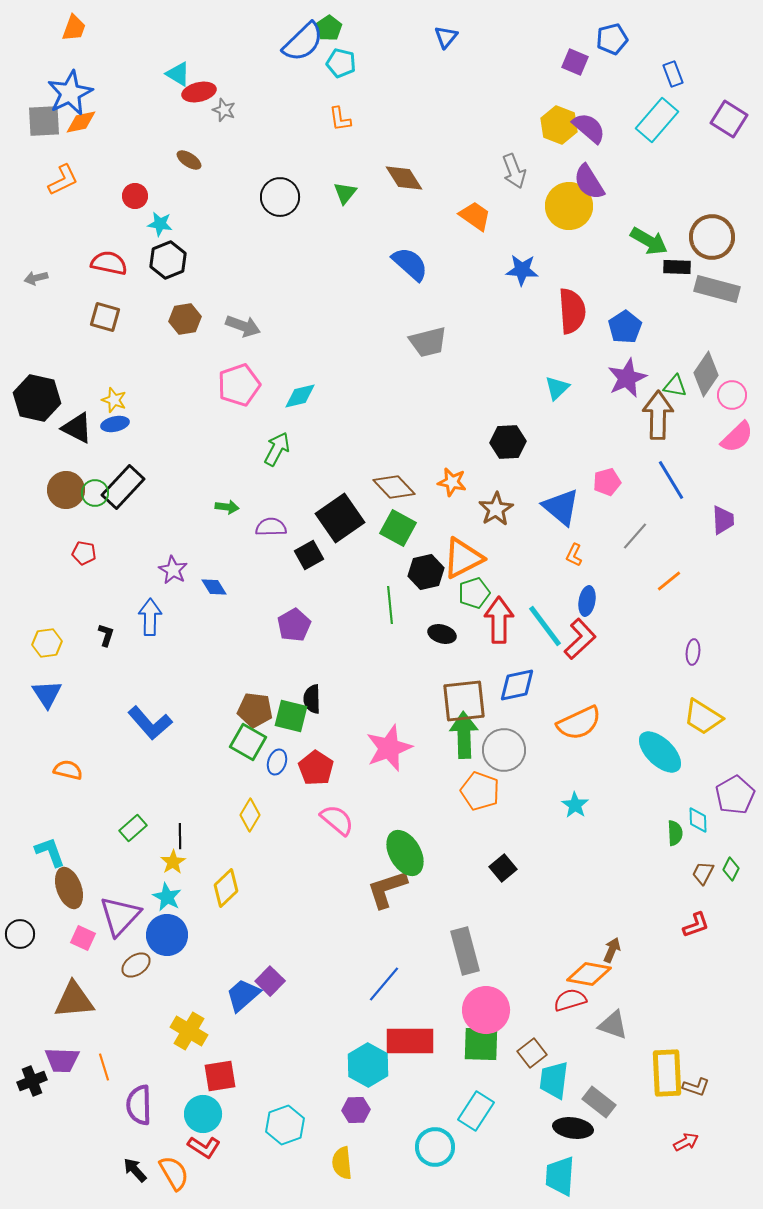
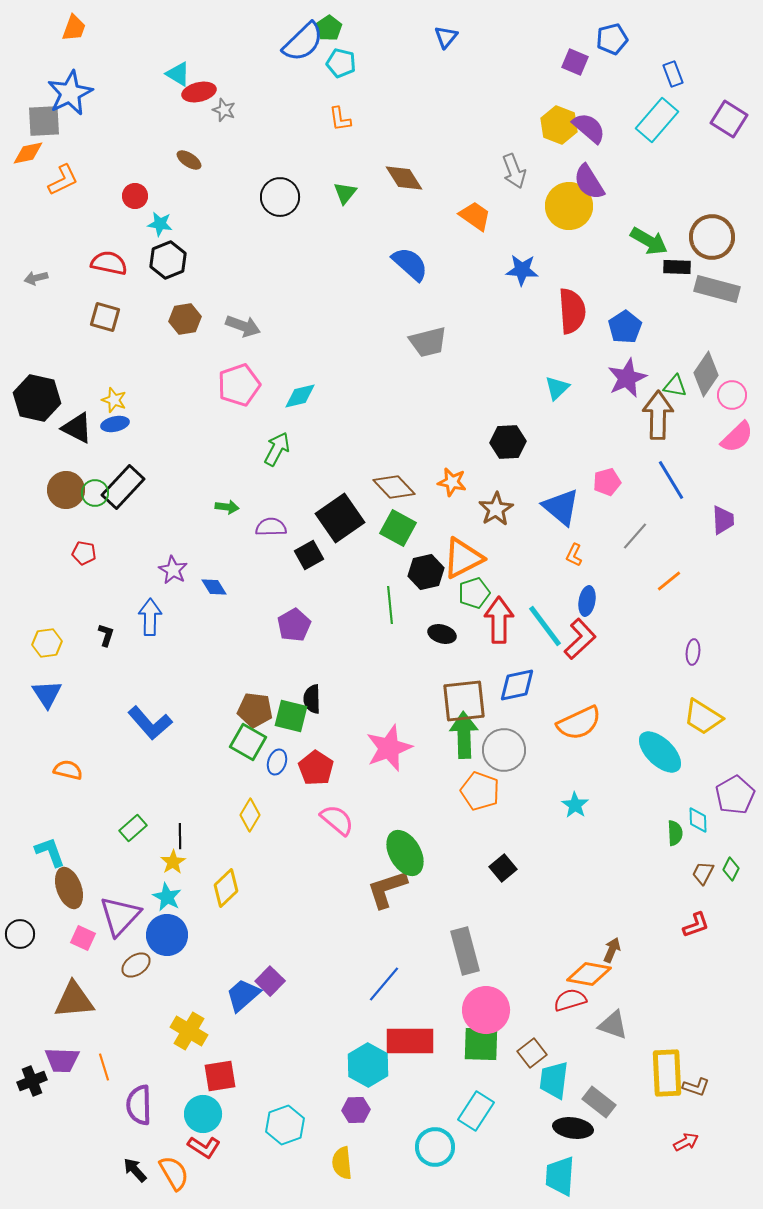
orange diamond at (81, 122): moved 53 px left, 31 px down
